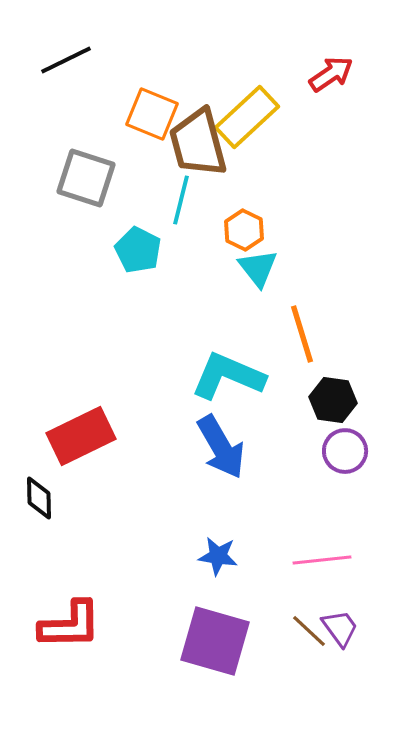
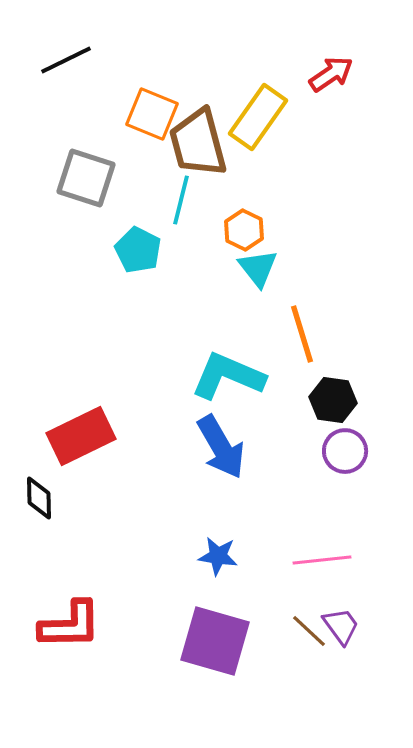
yellow rectangle: moved 11 px right; rotated 12 degrees counterclockwise
purple trapezoid: moved 1 px right, 2 px up
